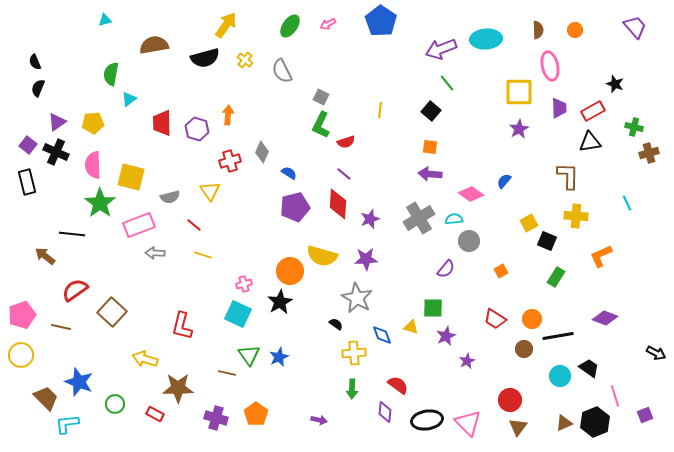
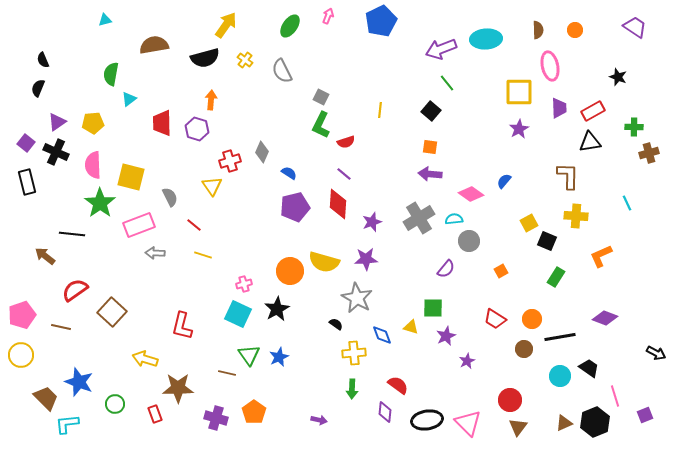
blue pentagon at (381, 21): rotated 12 degrees clockwise
pink arrow at (328, 24): moved 8 px up; rotated 140 degrees clockwise
purple trapezoid at (635, 27): rotated 15 degrees counterclockwise
black semicircle at (35, 62): moved 8 px right, 2 px up
black star at (615, 84): moved 3 px right, 7 px up
orange arrow at (228, 115): moved 17 px left, 15 px up
green cross at (634, 127): rotated 12 degrees counterclockwise
purple square at (28, 145): moved 2 px left, 2 px up
yellow triangle at (210, 191): moved 2 px right, 5 px up
gray semicircle at (170, 197): rotated 102 degrees counterclockwise
purple star at (370, 219): moved 2 px right, 3 px down
yellow semicircle at (322, 256): moved 2 px right, 6 px down
black star at (280, 302): moved 3 px left, 7 px down
black line at (558, 336): moved 2 px right, 1 px down
red rectangle at (155, 414): rotated 42 degrees clockwise
orange pentagon at (256, 414): moved 2 px left, 2 px up
